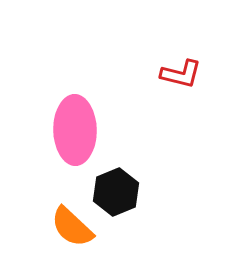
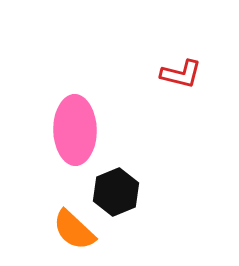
orange semicircle: moved 2 px right, 3 px down
